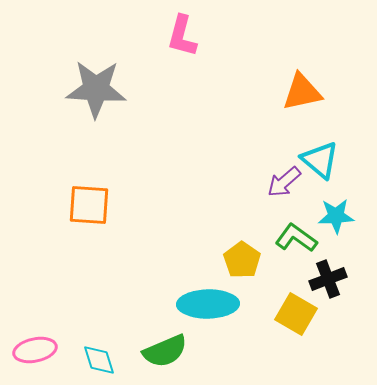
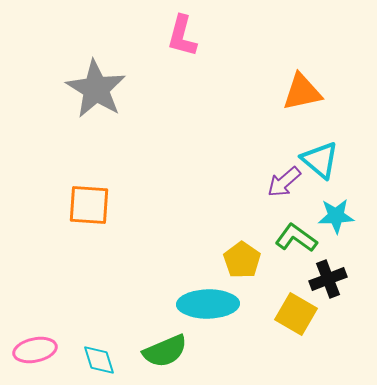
gray star: rotated 28 degrees clockwise
